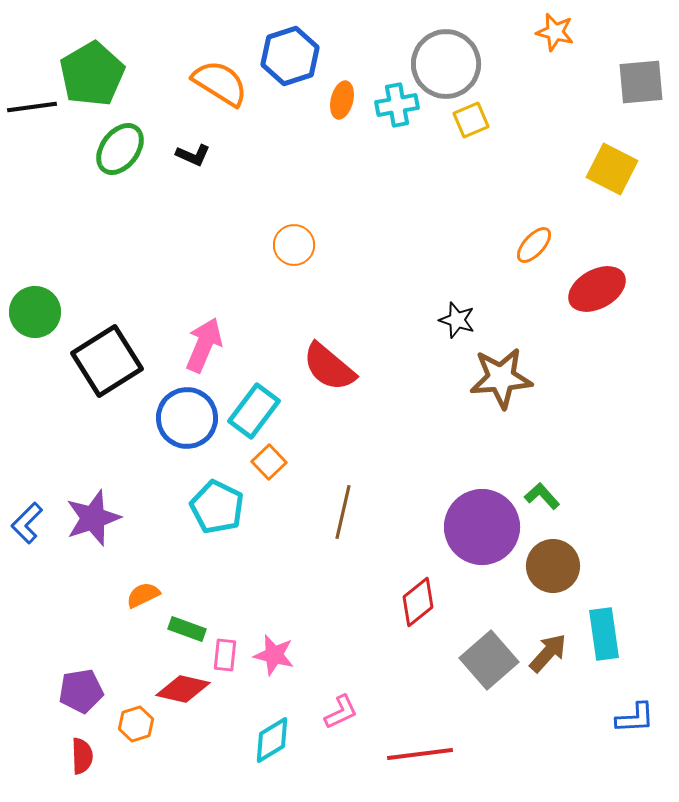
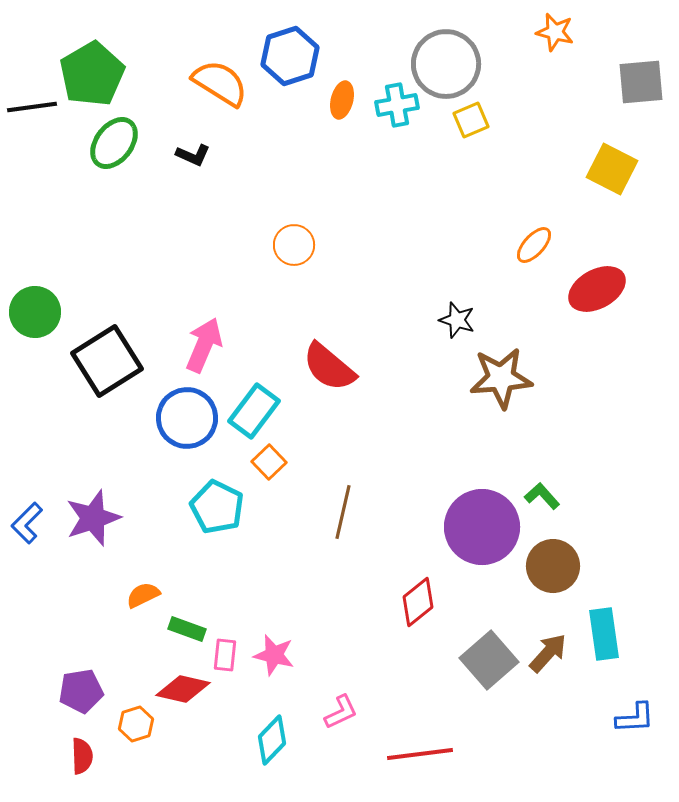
green ellipse at (120, 149): moved 6 px left, 6 px up
cyan diamond at (272, 740): rotated 15 degrees counterclockwise
